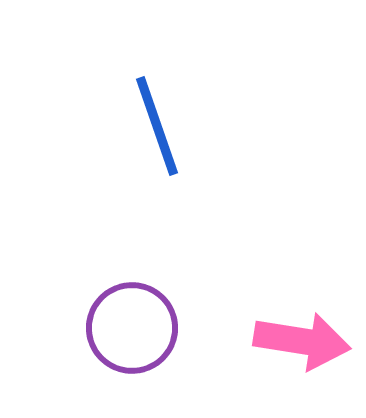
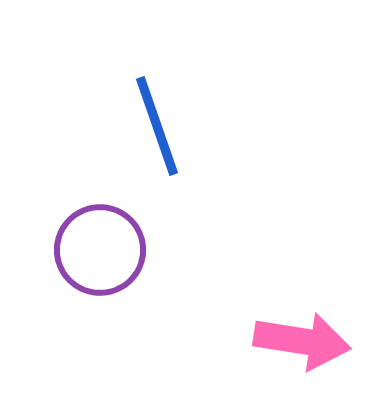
purple circle: moved 32 px left, 78 px up
